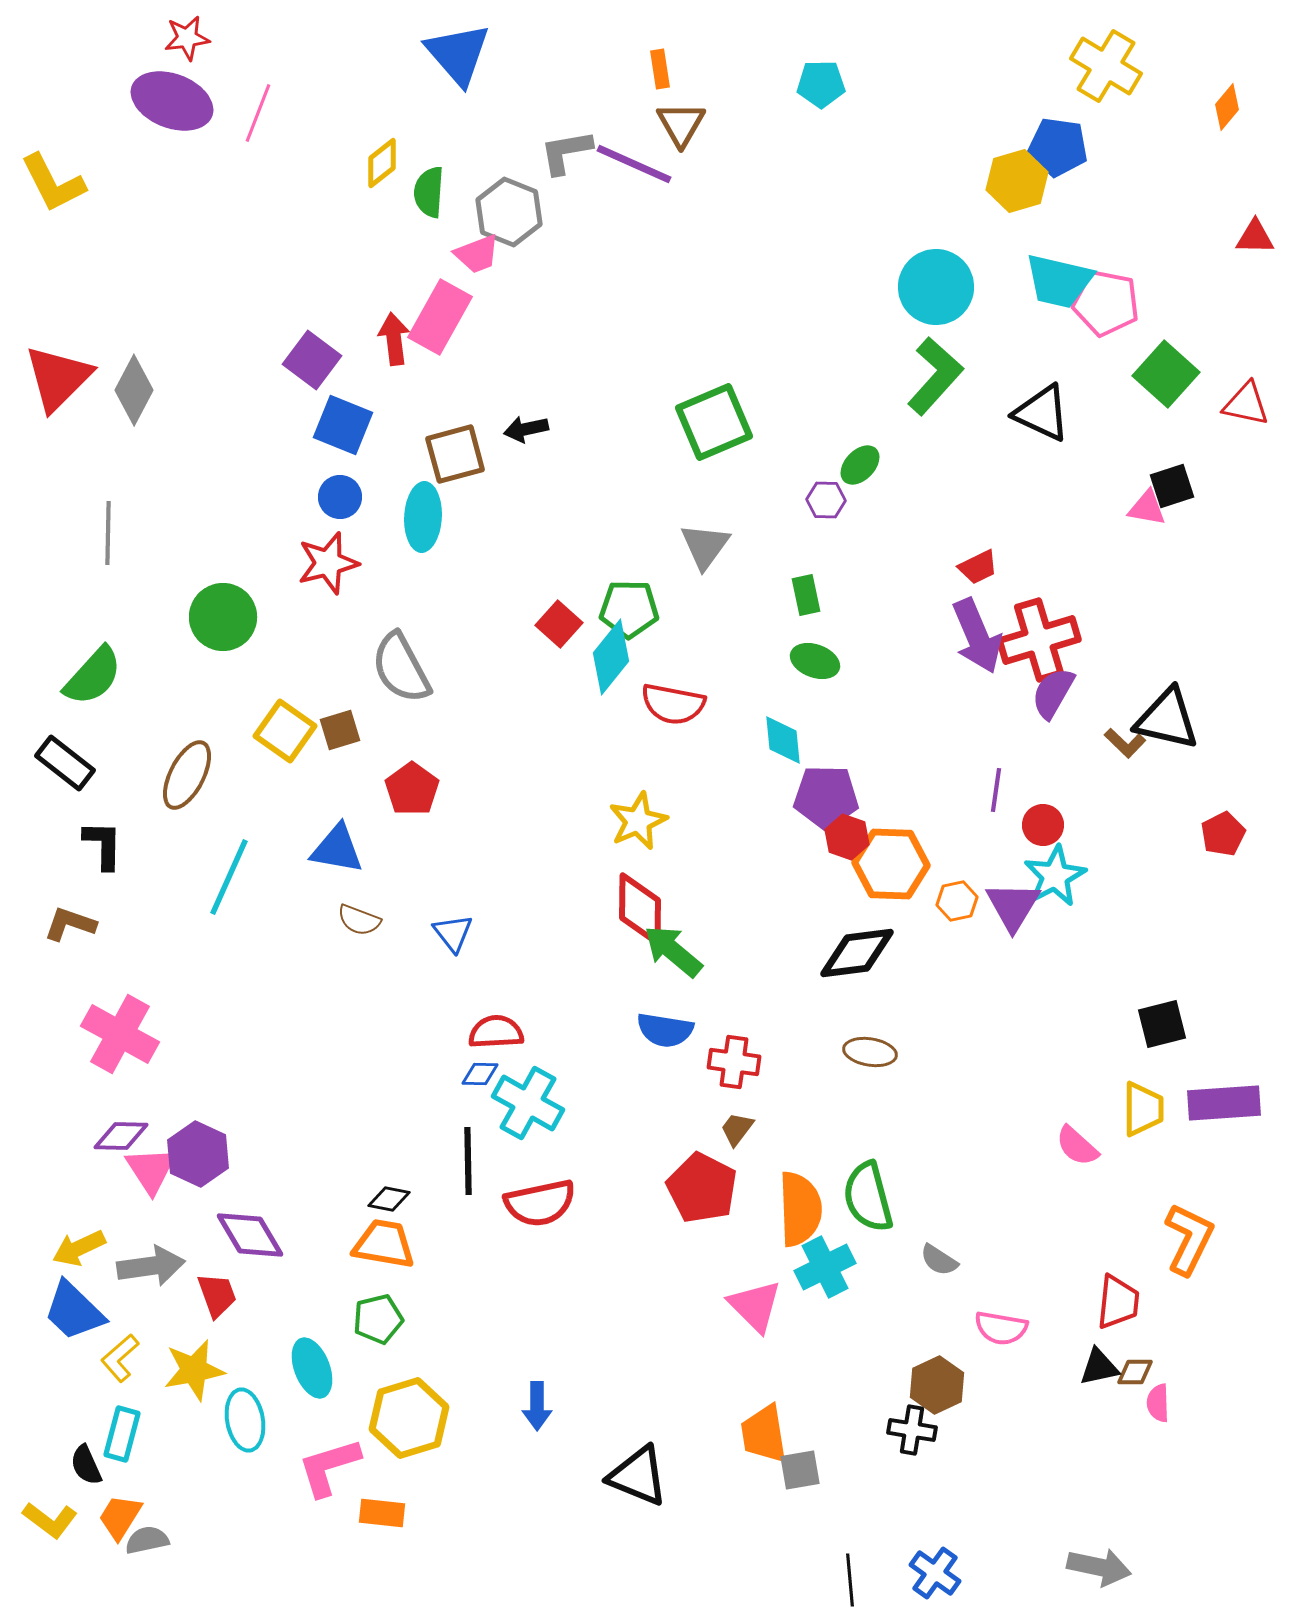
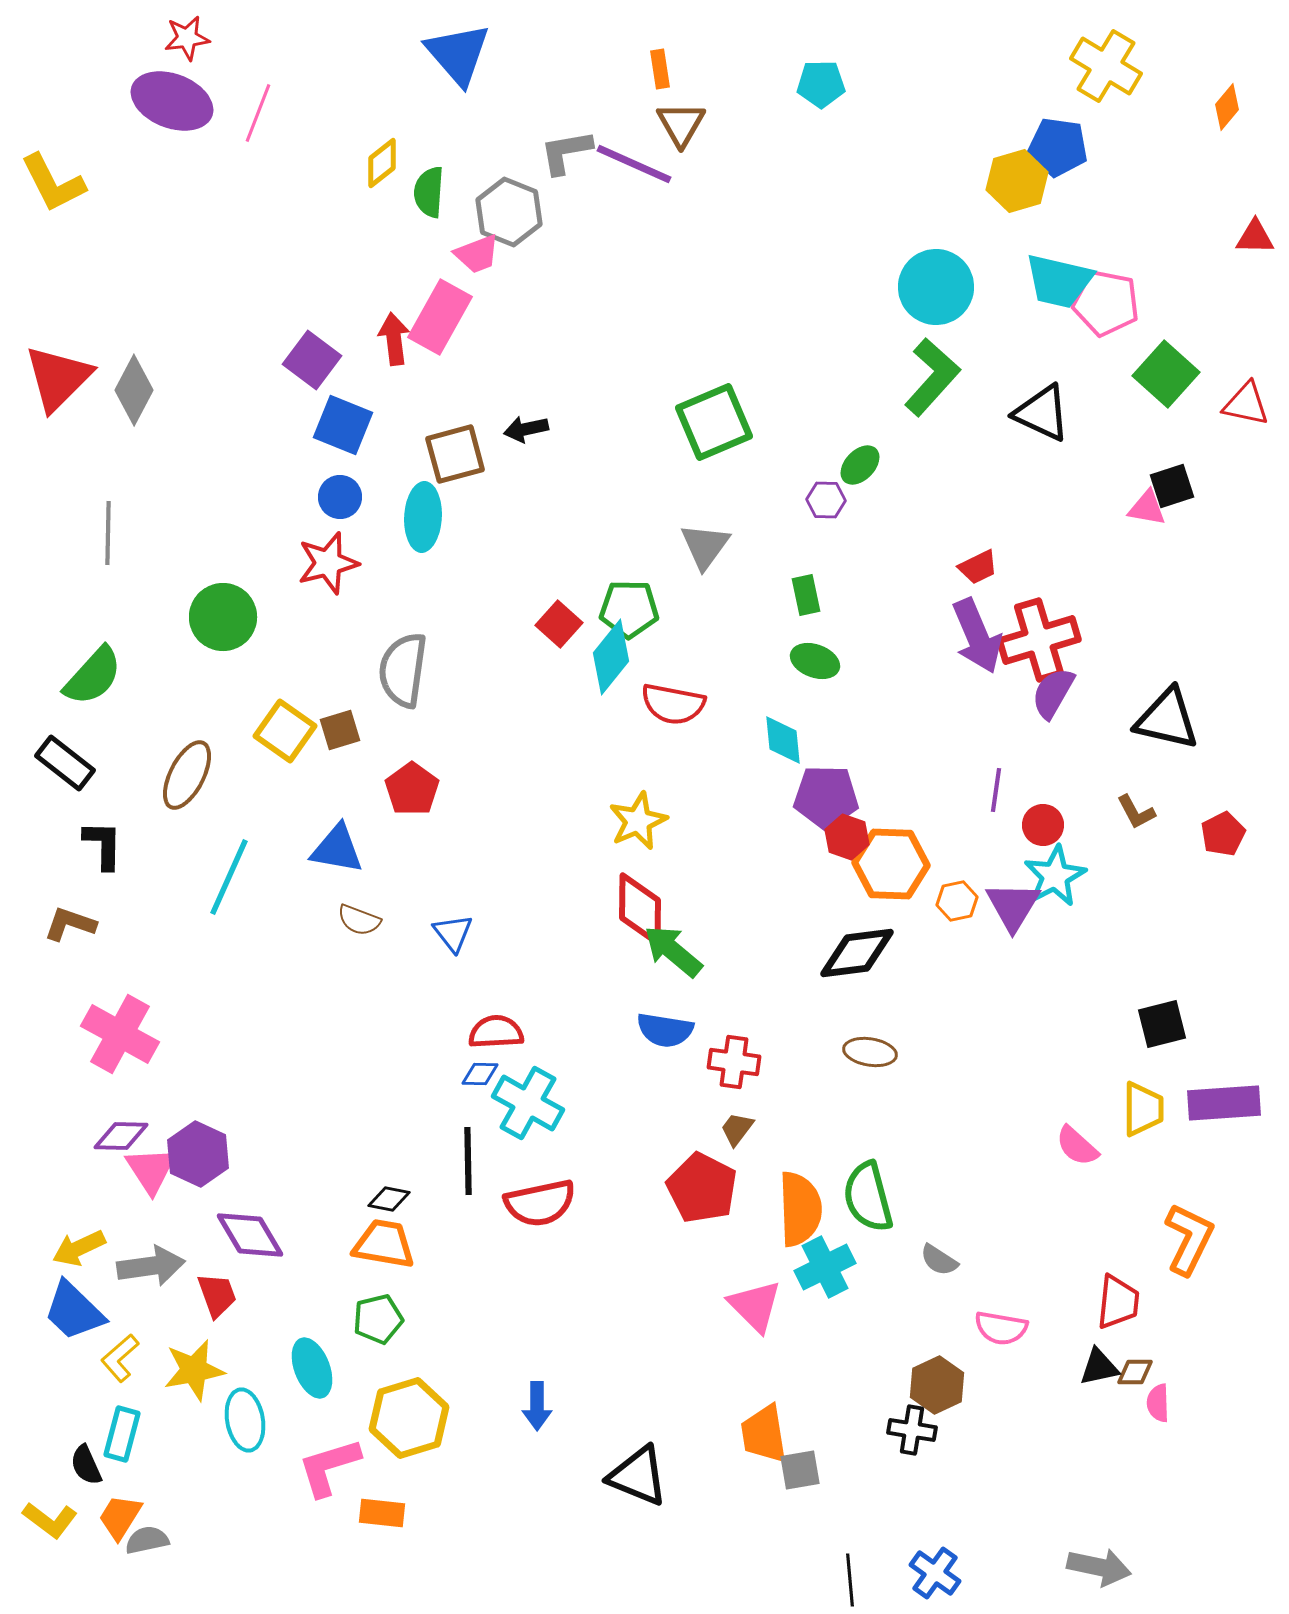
green L-shape at (935, 376): moved 3 px left, 1 px down
gray semicircle at (401, 668): moved 2 px right, 2 px down; rotated 36 degrees clockwise
brown L-shape at (1125, 743): moved 11 px right, 69 px down; rotated 18 degrees clockwise
